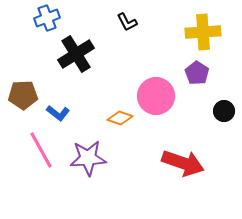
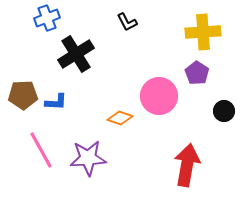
pink circle: moved 3 px right
blue L-shape: moved 2 px left, 11 px up; rotated 35 degrees counterclockwise
red arrow: moved 4 px right, 2 px down; rotated 99 degrees counterclockwise
